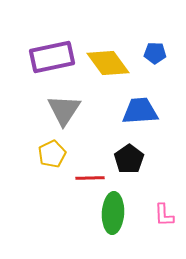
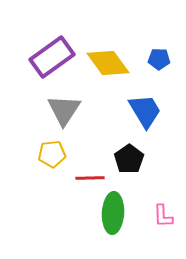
blue pentagon: moved 4 px right, 6 px down
purple rectangle: rotated 24 degrees counterclockwise
blue trapezoid: moved 5 px right; rotated 63 degrees clockwise
yellow pentagon: rotated 20 degrees clockwise
pink L-shape: moved 1 px left, 1 px down
